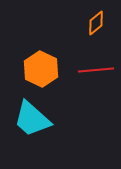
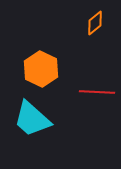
orange diamond: moved 1 px left
red line: moved 1 px right, 22 px down; rotated 8 degrees clockwise
